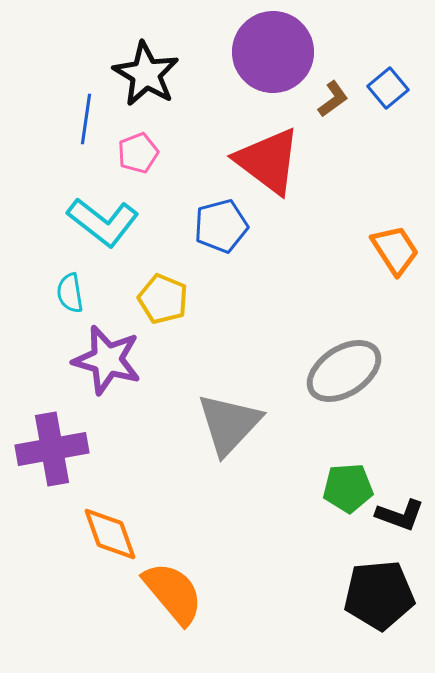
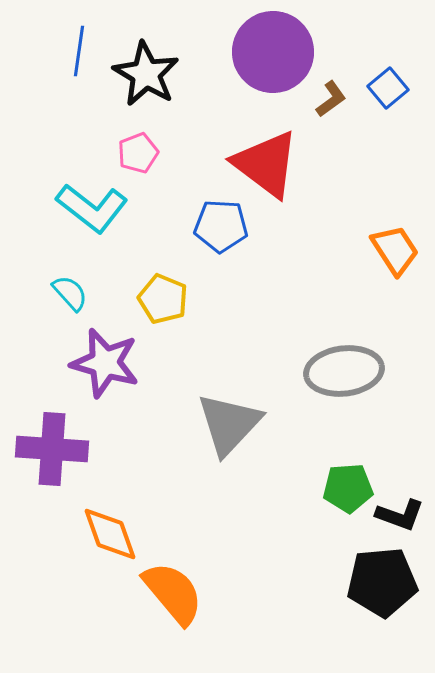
brown L-shape: moved 2 px left
blue line: moved 7 px left, 68 px up
red triangle: moved 2 px left, 3 px down
cyan L-shape: moved 11 px left, 14 px up
blue pentagon: rotated 18 degrees clockwise
cyan semicircle: rotated 147 degrees clockwise
purple star: moved 2 px left, 3 px down
gray ellipse: rotated 26 degrees clockwise
purple cross: rotated 14 degrees clockwise
black pentagon: moved 3 px right, 13 px up
